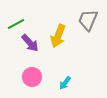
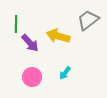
gray trapezoid: rotated 30 degrees clockwise
green line: rotated 60 degrees counterclockwise
yellow arrow: rotated 85 degrees clockwise
cyan arrow: moved 10 px up
